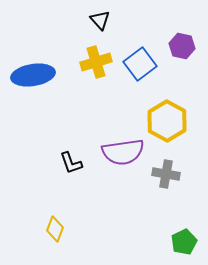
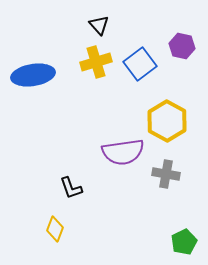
black triangle: moved 1 px left, 5 px down
black L-shape: moved 25 px down
